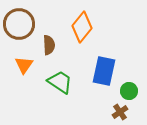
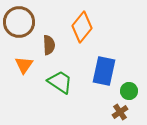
brown circle: moved 2 px up
